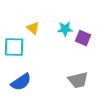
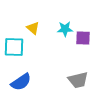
purple square: rotated 21 degrees counterclockwise
